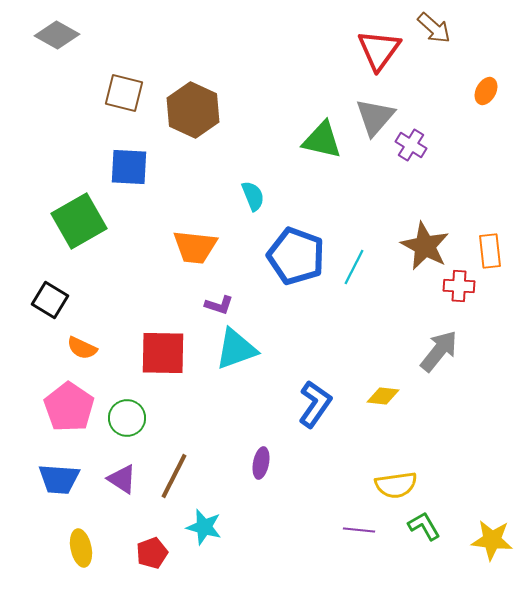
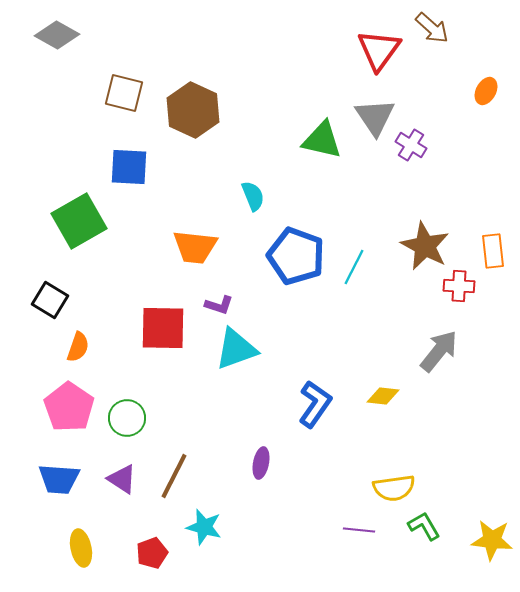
brown arrow: moved 2 px left
gray triangle: rotated 15 degrees counterclockwise
orange rectangle: moved 3 px right
orange semicircle: moved 4 px left, 1 px up; rotated 96 degrees counterclockwise
red square: moved 25 px up
yellow semicircle: moved 2 px left, 3 px down
